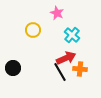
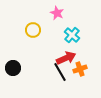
orange cross: rotated 24 degrees counterclockwise
